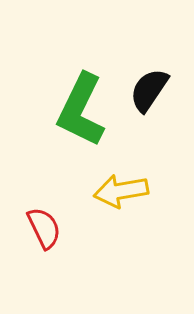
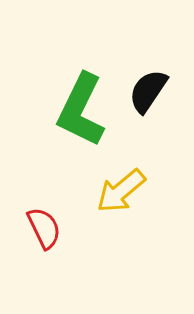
black semicircle: moved 1 px left, 1 px down
yellow arrow: rotated 30 degrees counterclockwise
